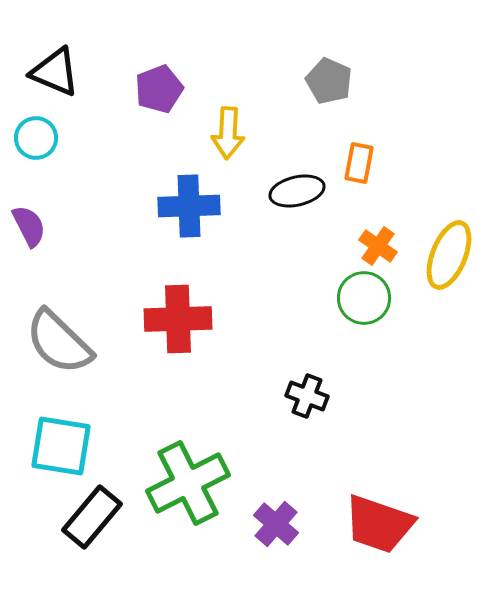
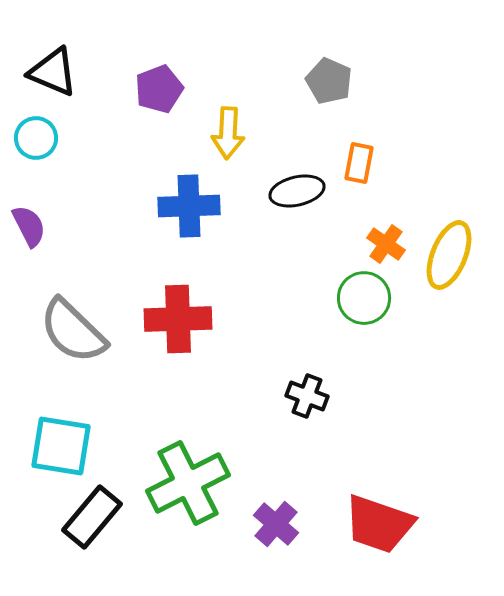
black triangle: moved 2 px left
orange cross: moved 8 px right, 2 px up
gray semicircle: moved 14 px right, 11 px up
